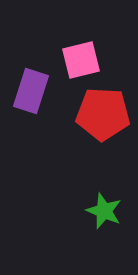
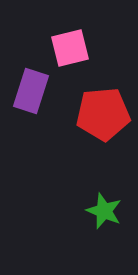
pink square: moved 11 px left, 12 px up
red pentagon: rotated 8 degrees counterclockwise
